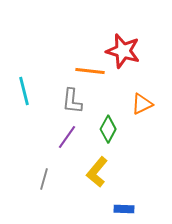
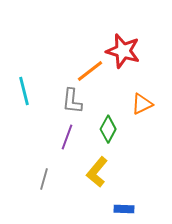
orange line: rotated 44 degrees counterclockwise
purple line: rotated 15 degrees counterclockwise
